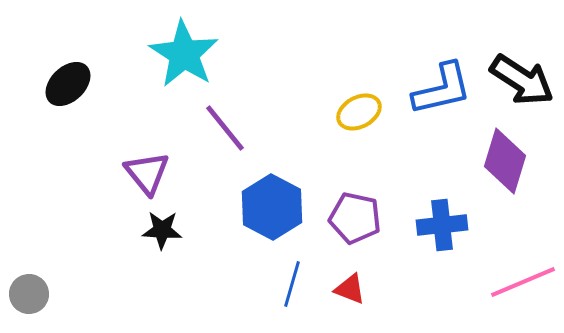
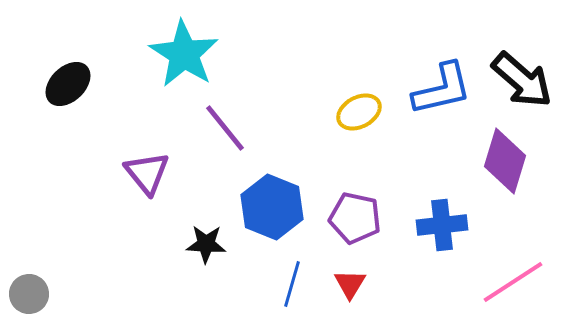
black arrow: rotated 8 degrees clockwise
blue hexagon: rotated 6 degrees counterclockwise
black star: moved 44 px right, 14 px down
pink line: moved 10 px left; rotated 10 degrees counterclockwise
red triangle: moved 5 px up; rotated 40 degrees clockwise
